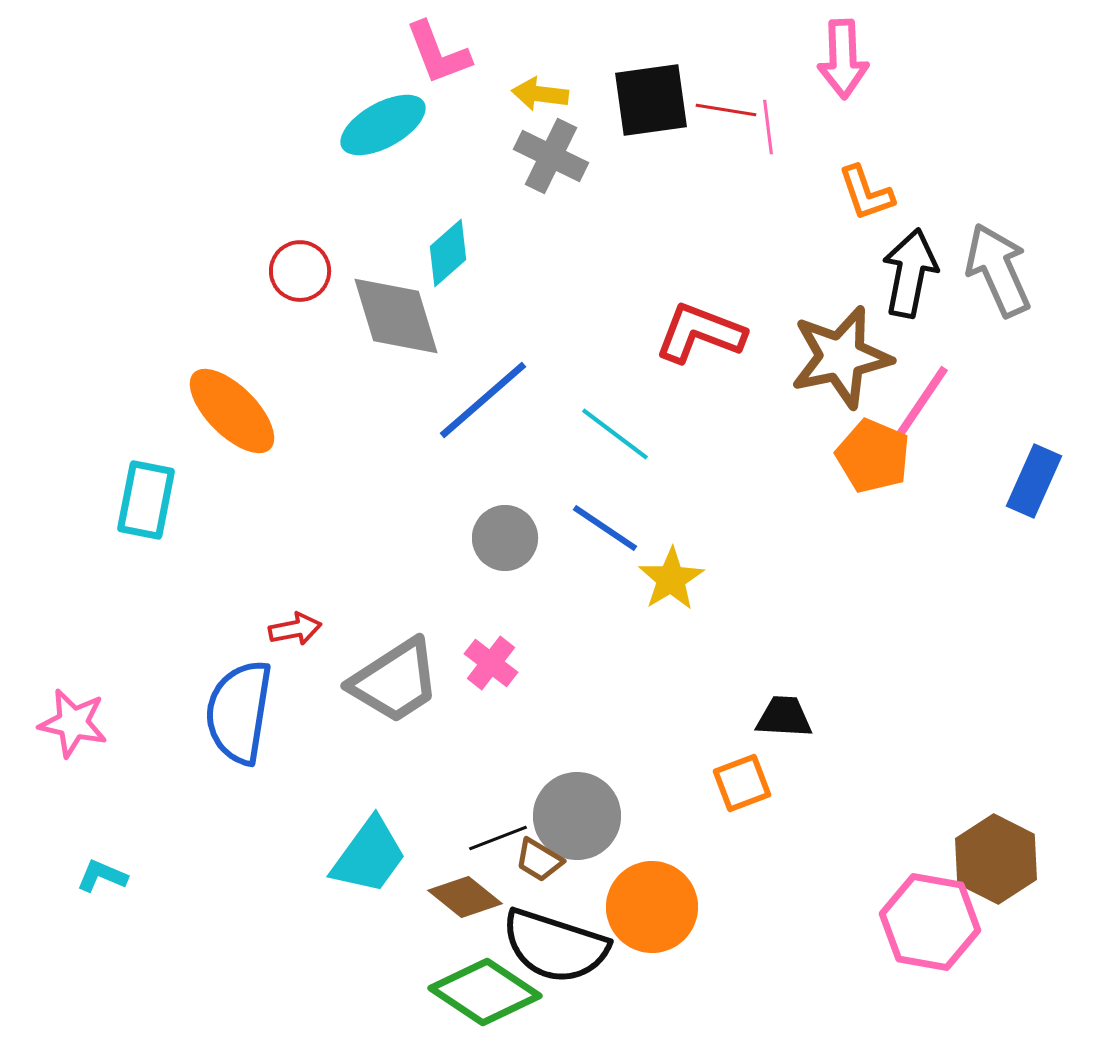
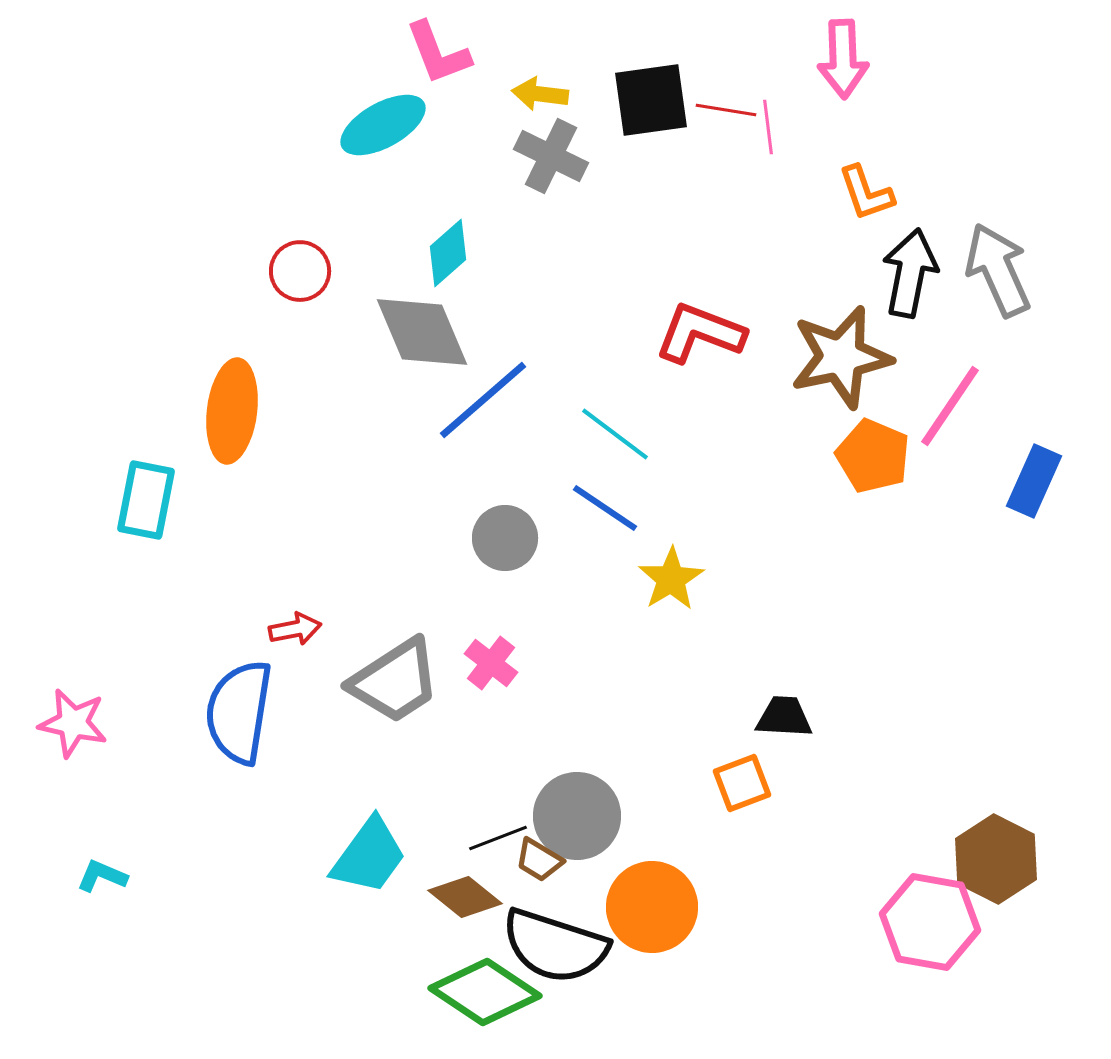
gray diamond at (396, 316): moved 26 px right, 16 px down; rotated 6 degrees counterclockwise
pink line at (919, 406): moved 31 px right
orange ellipse at (232, 411): rotated 52 degrees clockwise
blue line at (605, 528): moved 20 px up
